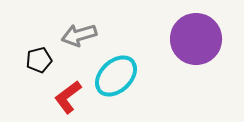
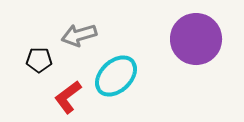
black pentagon: rotated 15 degrees clockwise
